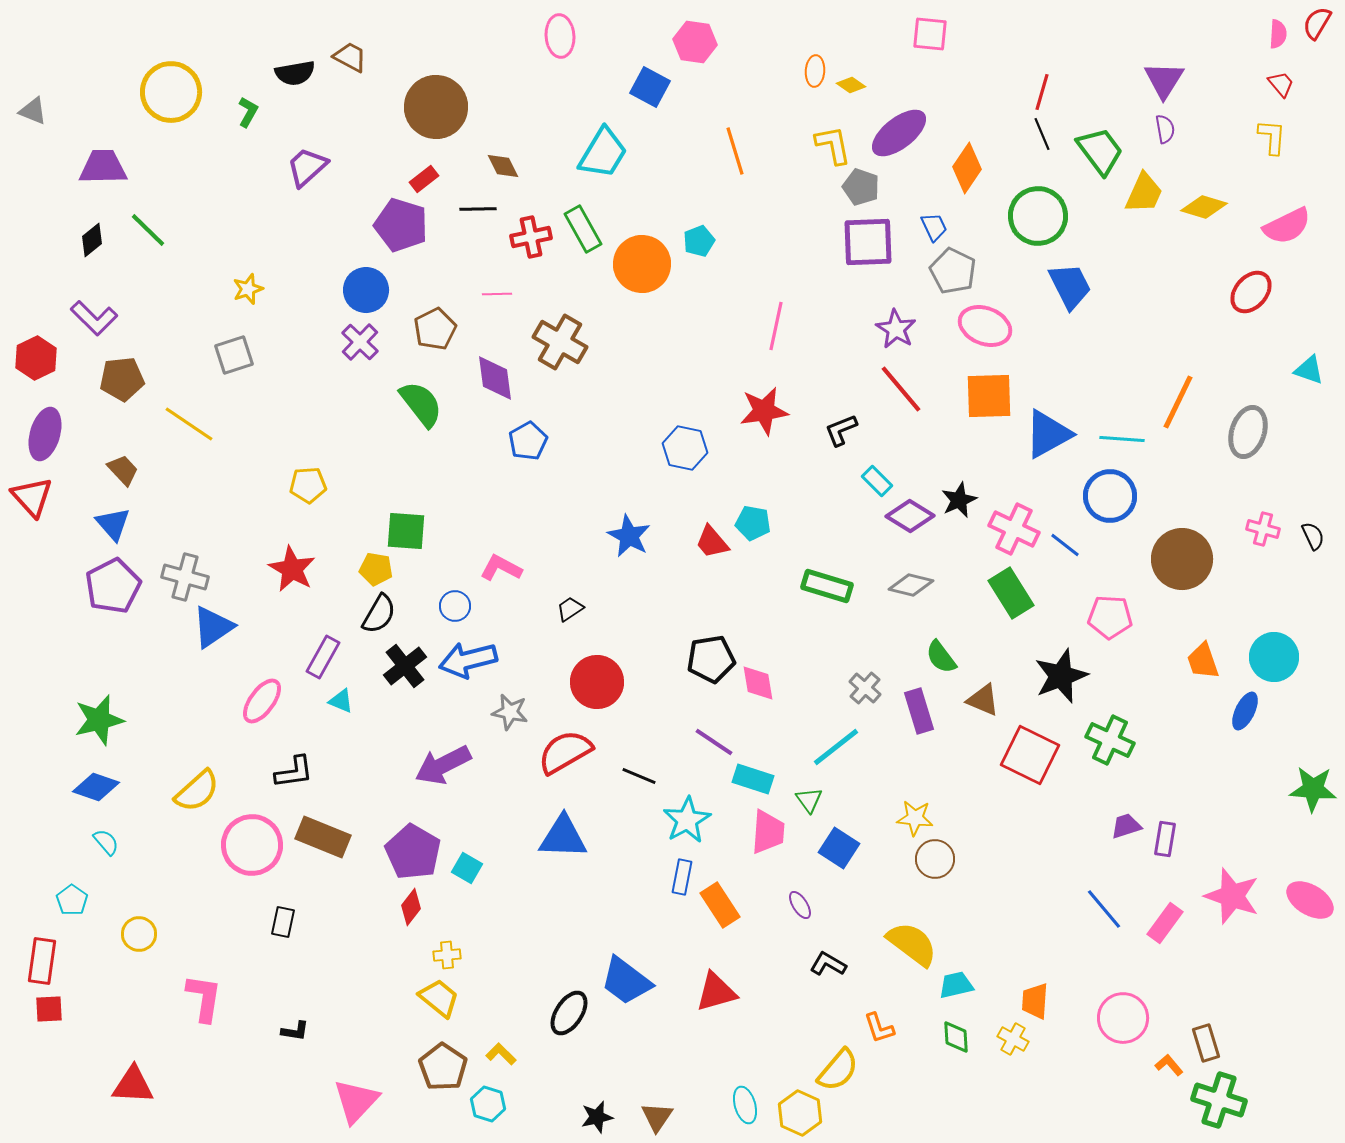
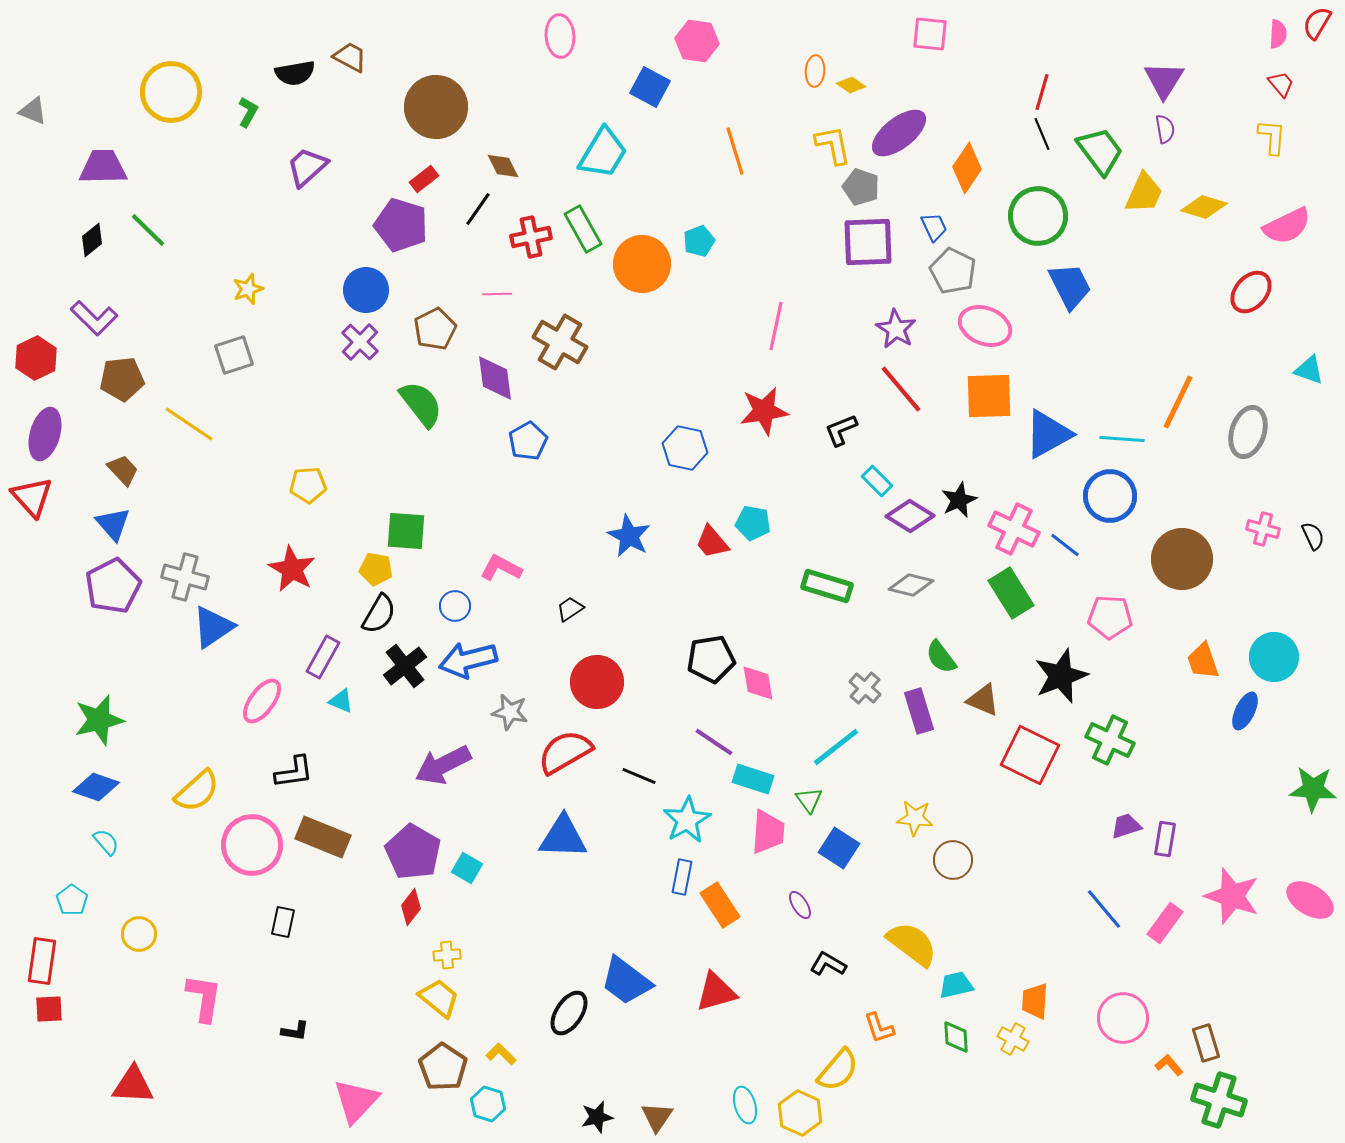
pink hexagon at (695, 42): moved 2 px right, 1 px up
black line at (478, 209): rotated 54 degrees counterclockwise
brown circle at (935, 859): moved 18 px right, 1 px down
